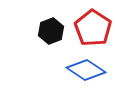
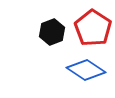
black hexagon: moved 1 px right, 1 px down
